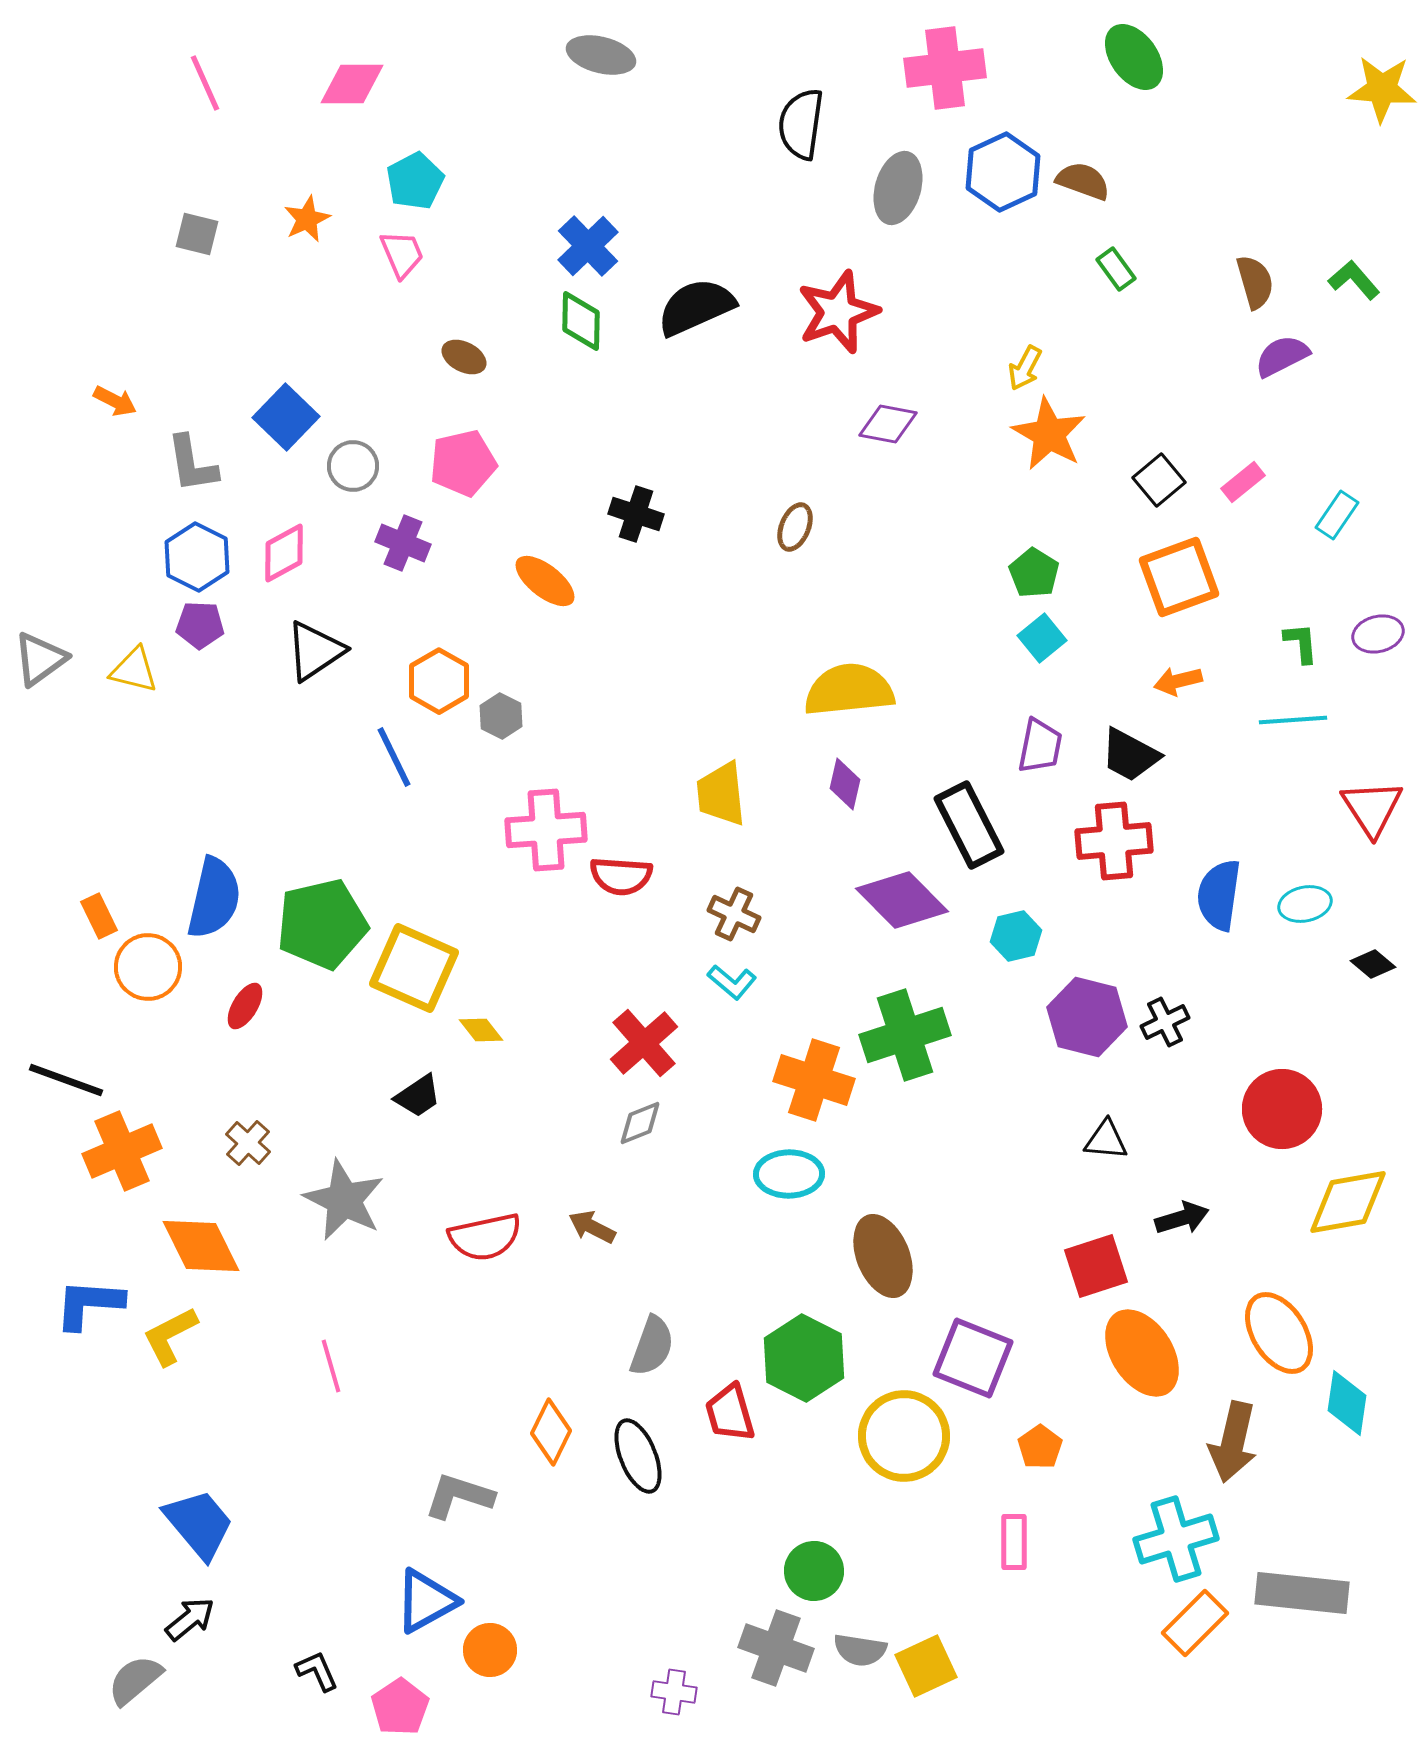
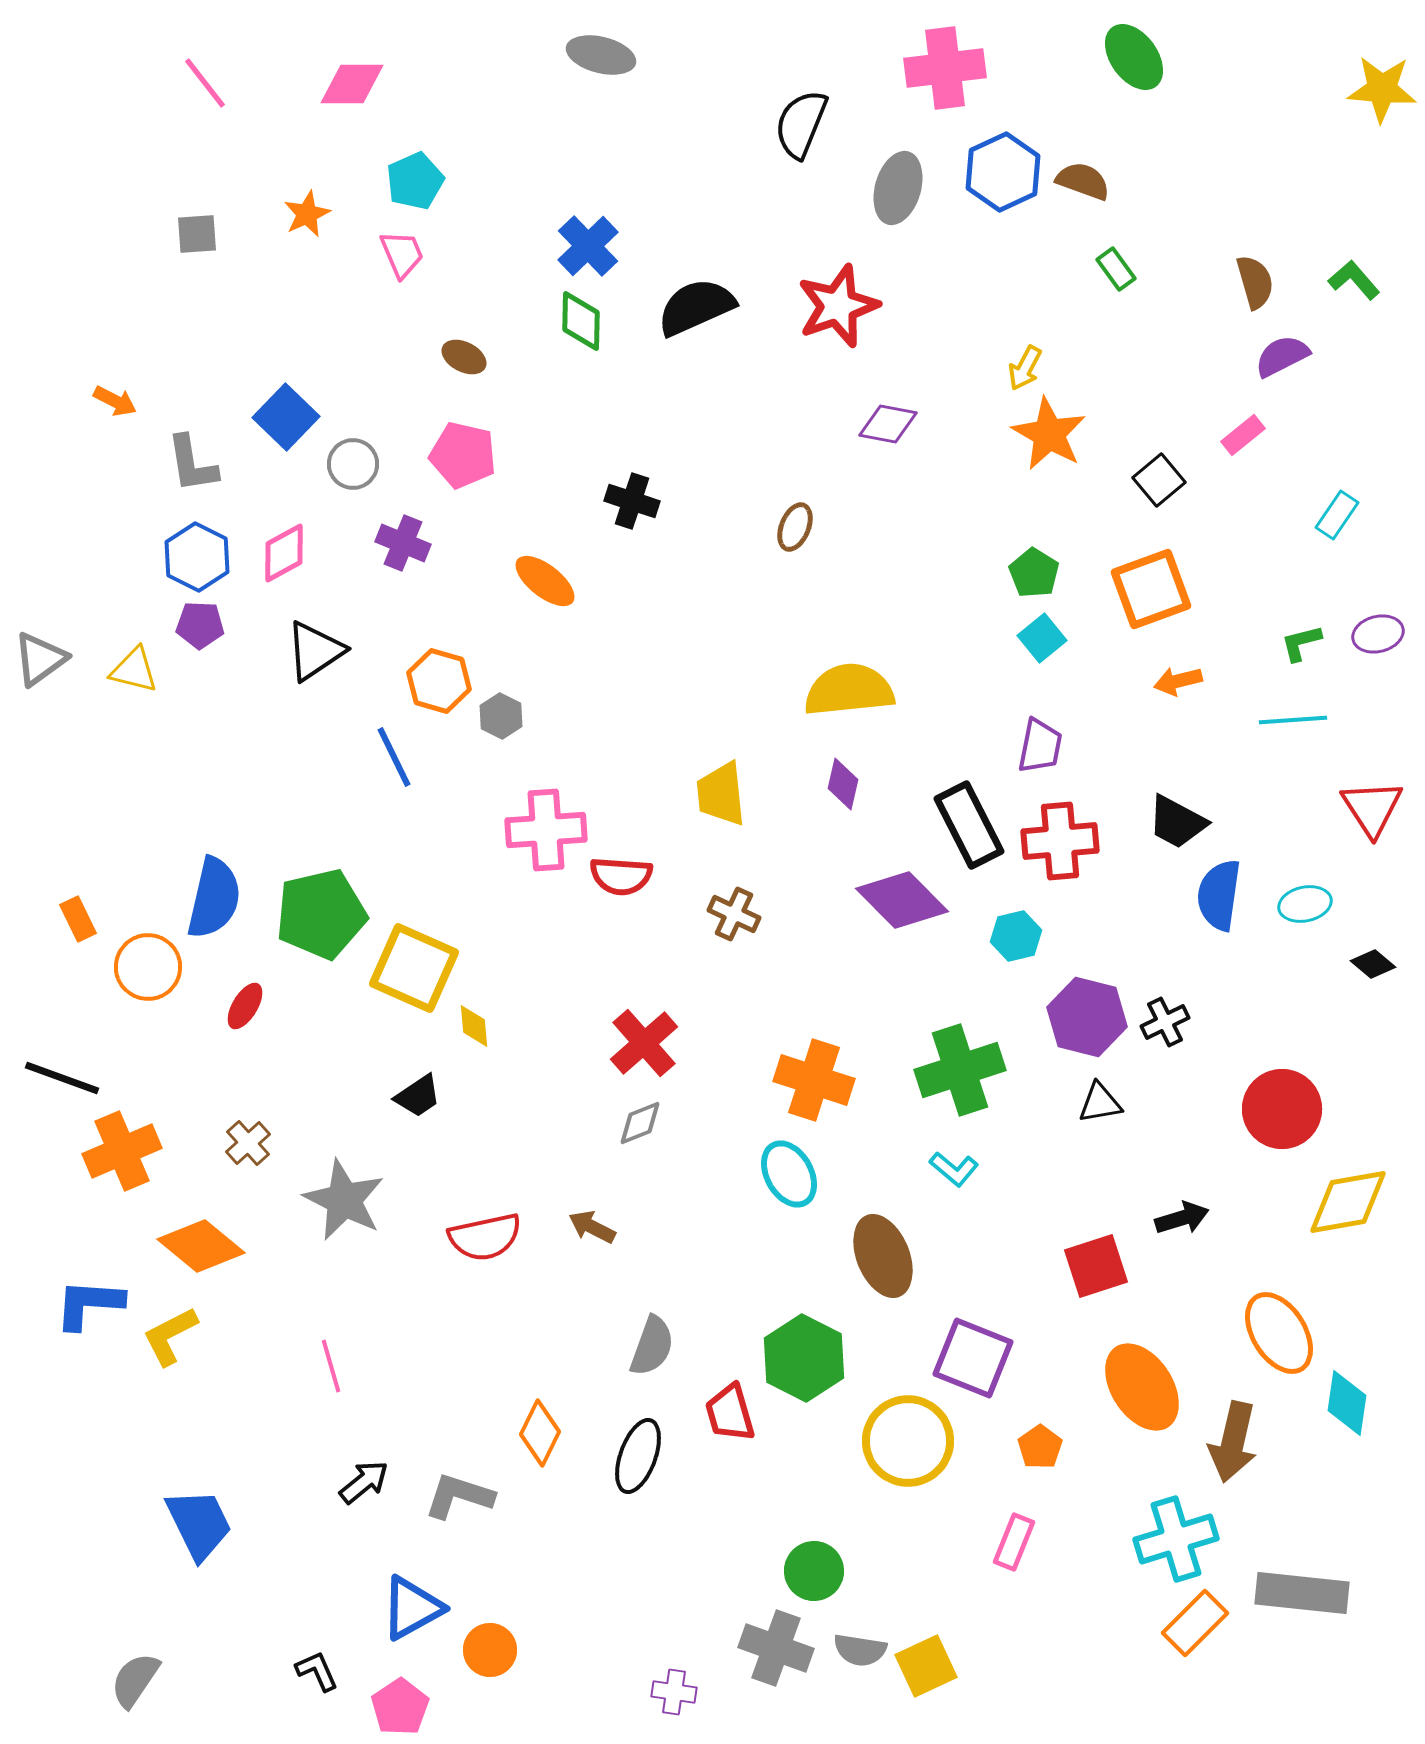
pink line at (205, 83): rotated 14 degrees counterclockwise
black semicircle at (801, 124): rotated 14 degrees clockwise
cyan pentagon at (415, 181): rotated 4 degrees clockwise
orange star at (307, 219): moved 5 px up
gray square at (197, 234): rotated 18 degrees counterclockwise
red star at (838, 312): moved 6 px up
pink pentagon at (463, 463): moved 8 px up; rotated 26 degrees clockwise
gray circle at (353, 466): moved 2 px up
pink rectangle at (1243, 482): moved 47 px up
black cross at (636, 514): moved 4 px left, 13 px up
orange square at (1179, 577): moved 28 px left, 12 px down
green L-shape at (1301, 643): rotated 99 degrees counterclockwise
orange hexagon at (439, 681): rotated 14 degrees counterclockwise
black trapezoid at (1130, 755): moved 47 px right, 67 px down
purple diamond at (845, 784): moved 2 px left
red cross at (1114, 841): moved 54 px left
orange rectangle at (99, 916): moved 21 px left, 3 px down
green pentagon at (322, 924): moved 1 px left, 10 px up
cyan L-shape at (732, 982): moved 222 px right, 187 px down
yellow diamond at (481, 1030): moved 7 px left, 4 px up; rotated 33 degrees clockwise
green cross at (905, 1035): moved 55 px right, 35 px down
black line at (66, 1080): moved 4 px left, 2 px up
black triangle at (1106, 1140): moved 6 px left, 37 px up; rotated 15 degrees counterclockwise
brown cross at (248, 1143): rotated 6 degrees clockwise
cyan ellipse at (789, 1174): rotated 62 degrees clockwise
orange diamond at (201, 1246): rotated 24 degrees counterclockwise
orange ellipse at (1142, 1353): moved 34 px down
orange diamond at (551, 1432): moved 11 px left, 1 px down
yellow circle at (904, 1436): moved 4 px right, 5 px down
black ellipse at (638, 1456): rotated 42 degrees clockwise
blue trapezoid at (199, 1524): rotated 14 degrees clockwise
pink rectangle at (1014, 1542): rotated 22 degrees clockwise
blue triangle at (426, 1601): moved 14 px left, 7 px down
black arrow at (190, 1619): moved 174 px right, 137 px up
gray semicircle at (135, 1680): rotated 16 degrees counterclockwise
